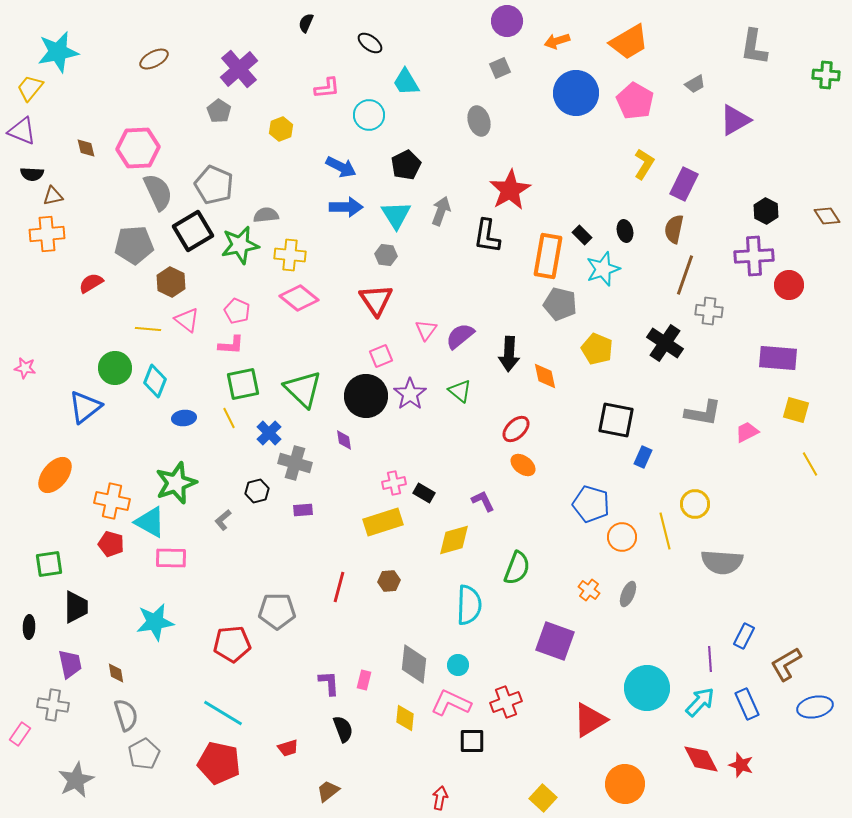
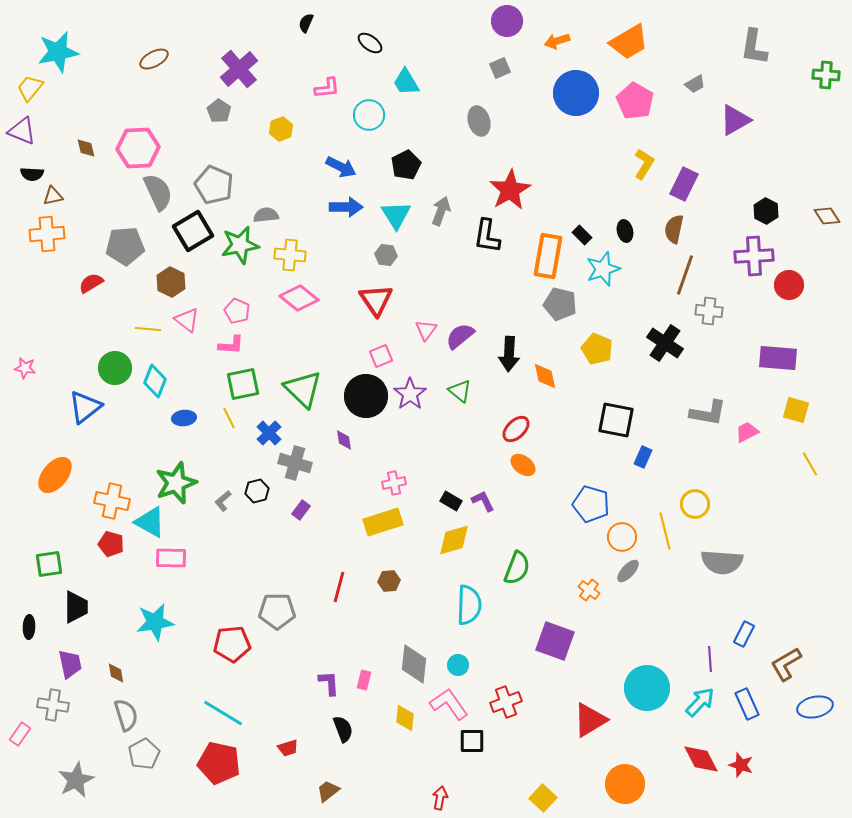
gray pentagon at (134, 245): moved 9 px left, 1 px down
gray L-shape at (703, 413): moved 5 px right
black rectangle at (424, 493): moved 27 px right, 8 px down
purple rectangle at (303, 510): moved 2 px left; rotated 48 degrees counterclockwise
gray L-shape at (223, 520): moved 19 px up
gray ellipse at (628, 594): moved 23 px up; rotated 20 degrees clockwise
blue rectangle at (744, 636): moved 2 px up
pink L-shape at (451, 703): moved 2 px left, 1 px down; rotated 30 degrees clockwise
